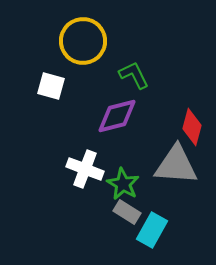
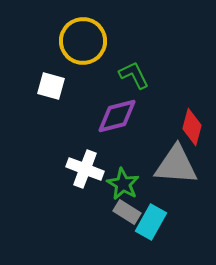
cyan rectangle: moved 1 px left, 8 px up
